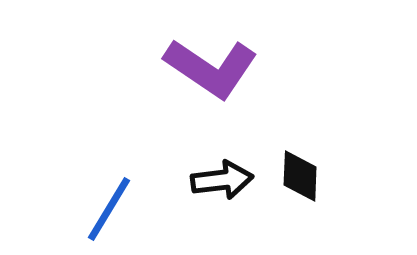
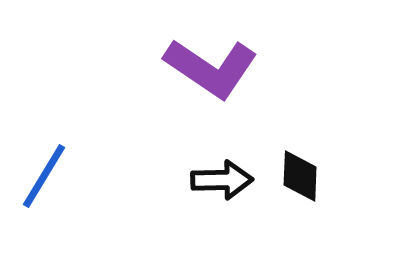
black arrow: rotated 6 degrees clockwise
blue line: moved 65 px left, 33 px up
